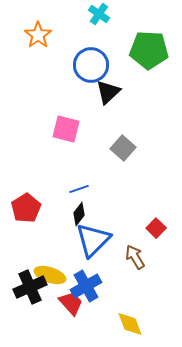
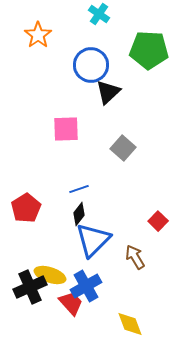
pink square: rotated 16 degrees counterclockwise
red square: moved 2 px right, 7 px up
